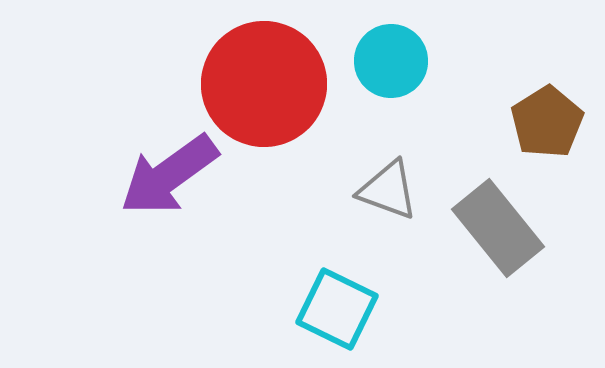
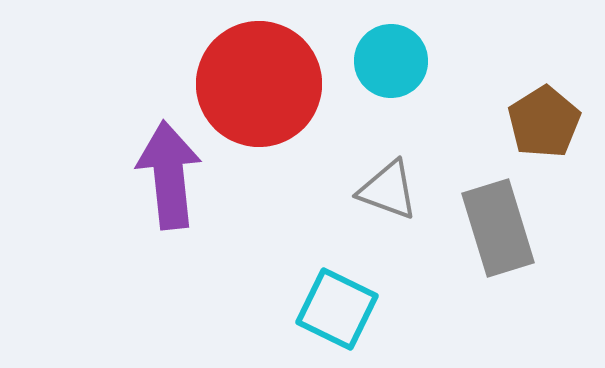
red circle: moved 5 px left
brown pentagon: moved 3 px left
purple arrow: rotated 120 degrees clockwise
gray rectangle: rotated 22 degrees clockwise
